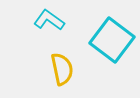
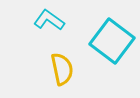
cyan square: moved 1 px down
